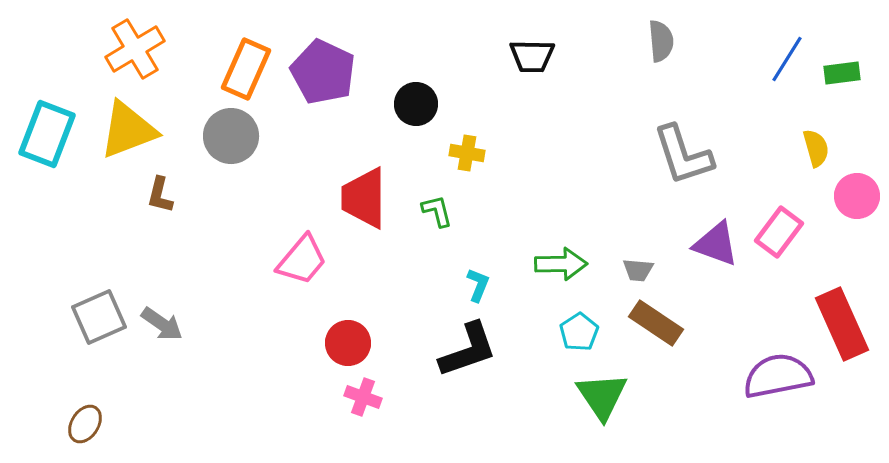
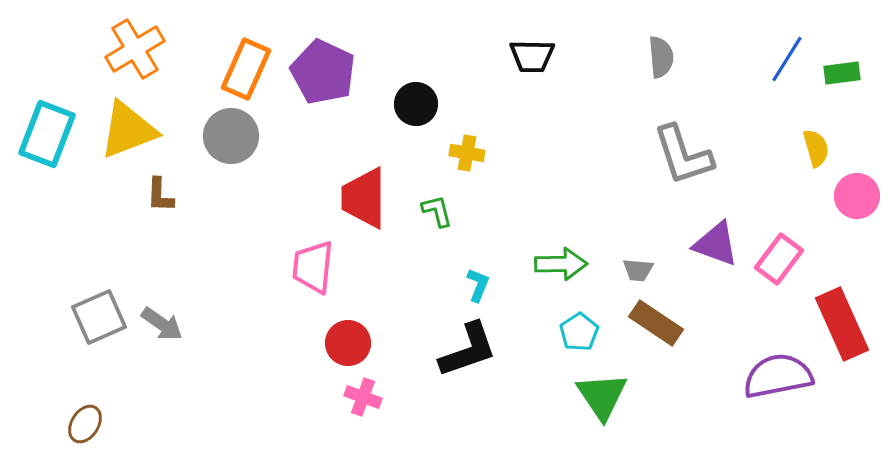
gray semicircle: moved 16 px down
brown L-shape: rotated 12 degrees counterclockwise
pink rectangle: moved 27 px down
pink trapezoid: moved 11 px right, 7 px down; rotated 146 degrees clockwise
